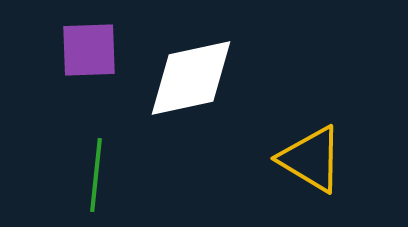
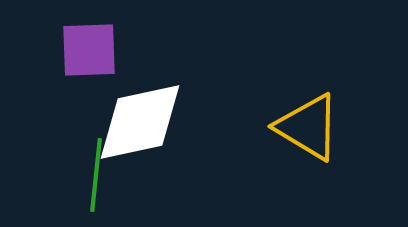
white diamond: moved 51 px left, 44 px down
yellow triangle: moved 3 px left, 32 px up
